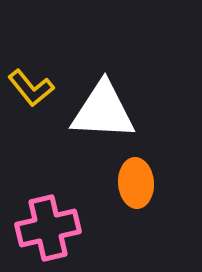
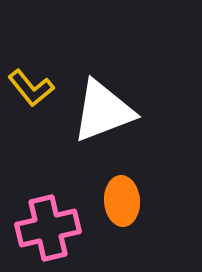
white triangle: rotated 24 degrees counterclockwise
orange ellipse: moved 14 px left, 18 px down
